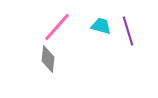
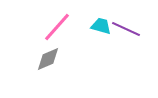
purple line: moved 2 px left, 2 px up; rotated 48 degrees counterclockwise
gray diamond: rotated 60 degrees clockwise
